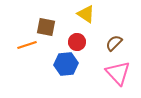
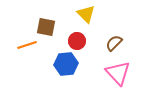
yellow triangle: rotated 12 degrees clockwise
red circle: moved 1 px up
